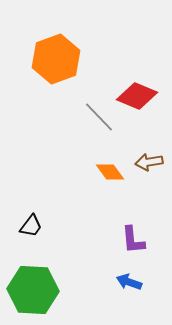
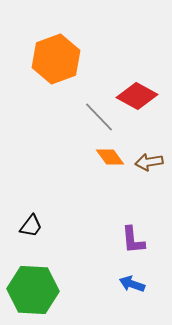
red diamond: rotated 6 degrees clockwise
orange diamond: moved 15 px up
blue arrow: moved 3 px right, 2 px down
